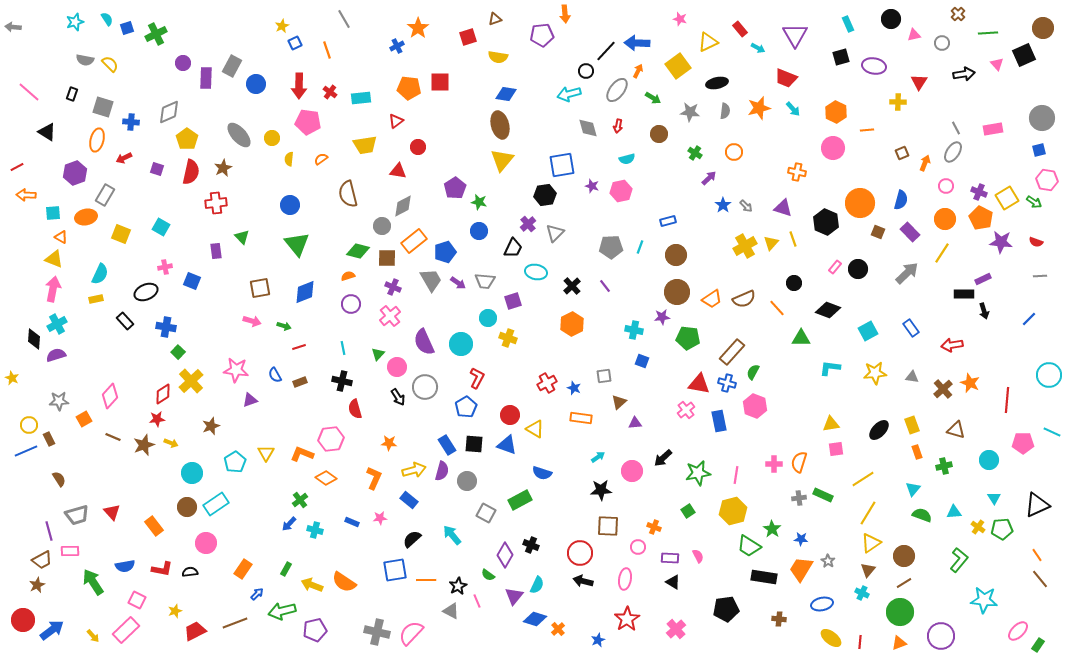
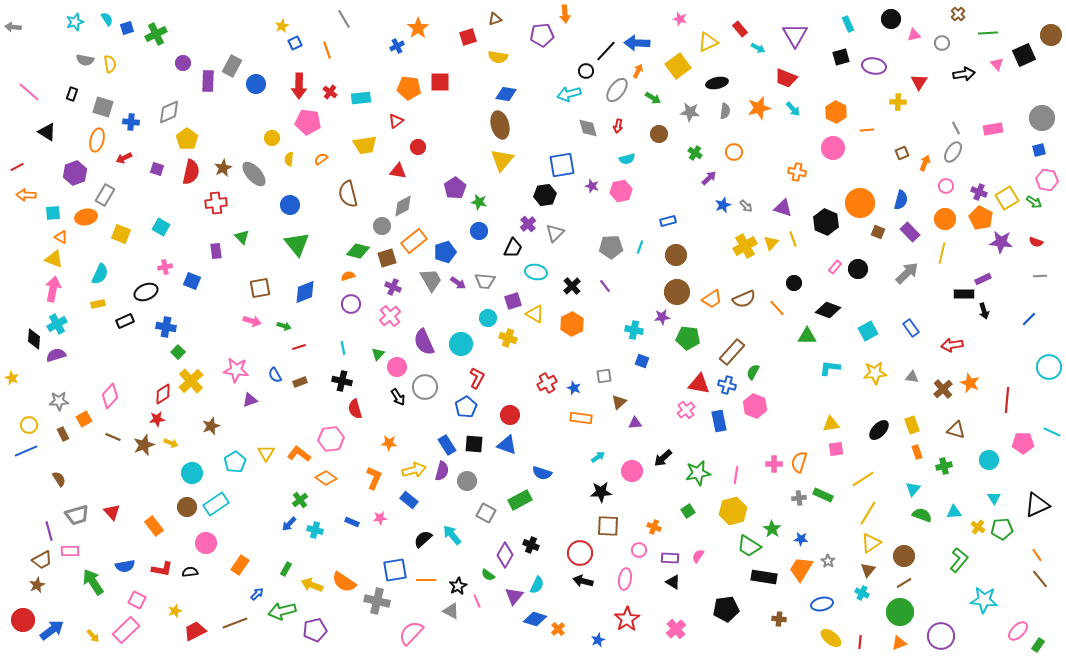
brown circle at (1043, 28): moved 8 px right, 7 px down
yellow semicircle at (110, 64): rotated 36 degrees clockwise
purple rectangle at (206, 78): moved 2 px right, 3 px down
gray ellipse at (239, 135): moved 15 px right, 39 px down
blue star at (723, 205): rotated 14 degrees clockwise
yellow line at (942, 253): rotated 20 degrees counterclockwise
brown square at (387, 258): rotated 18 degrees counterclockwise
yellow rectangle at (96, 299): moved 2 px right, 5 px down
black rectangle at (125, 321): rotated 72 degrees counterclockwise
green triangle at (801, 338): moved 6 px right, 2 px up
cyan circle at (1049, 375): moved 8 px up
blue cross at (727, 383): moved 2 px down
yellow triangle at (535, 429): moved 115 px up
brown rectangle at (49, 439): moved 14 px right, 5 px up
orange L-shape at (302, 454): moved 3 px left; rotated 15 degrees clockwise
black star at (601, 490): moved 2 px down
black semicircle at (412, 539): moved 11 px right
pink circle at (638, 547): moved 1 px right, 3 px down
pink semicircle at (698, 556): rotated 120 degrees counterclockwise
orange rectangle at (243, 569): moved 3 px left, 4 px up
gray cross at (377, 632): moved 31 px up
